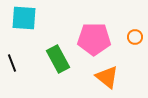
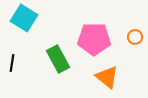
cyan square: rotated 28 degrees clockwise
black line: rotated 30 degrees clockwise
